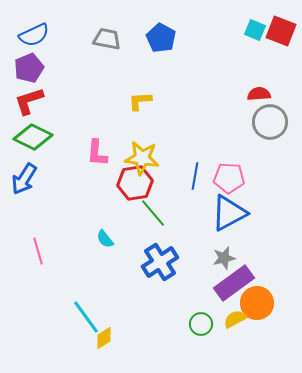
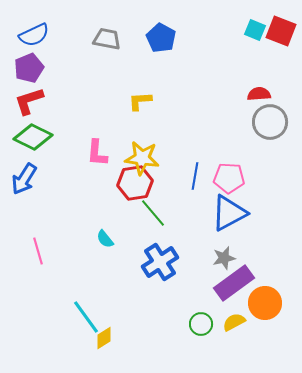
orange circle: moved 8 px right
yellow semicircle: moved 1 px left, 3 px down
